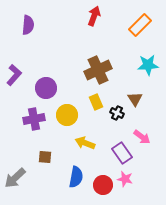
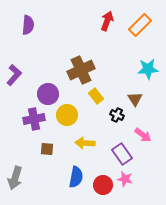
red arrow: moved 13 px right, 5 px down
cyan star: moved 4 px down
brown cross: moved 17 px left
purple circle: moved 2 px right, 6 px down
yellow rectangle: moved 6 px up; rotated 14 degrees counterclockwise
black cross: moved 2 px down
pink arrow: moved 1 px right, 2 px up
yellow arrow: rotated 18 degrees counterclockwise
purple rectangle: moved 1 px down
brown square: moved 2 px right, 8 px up
gray arrow: rotated 30 degrees counterclockwise
